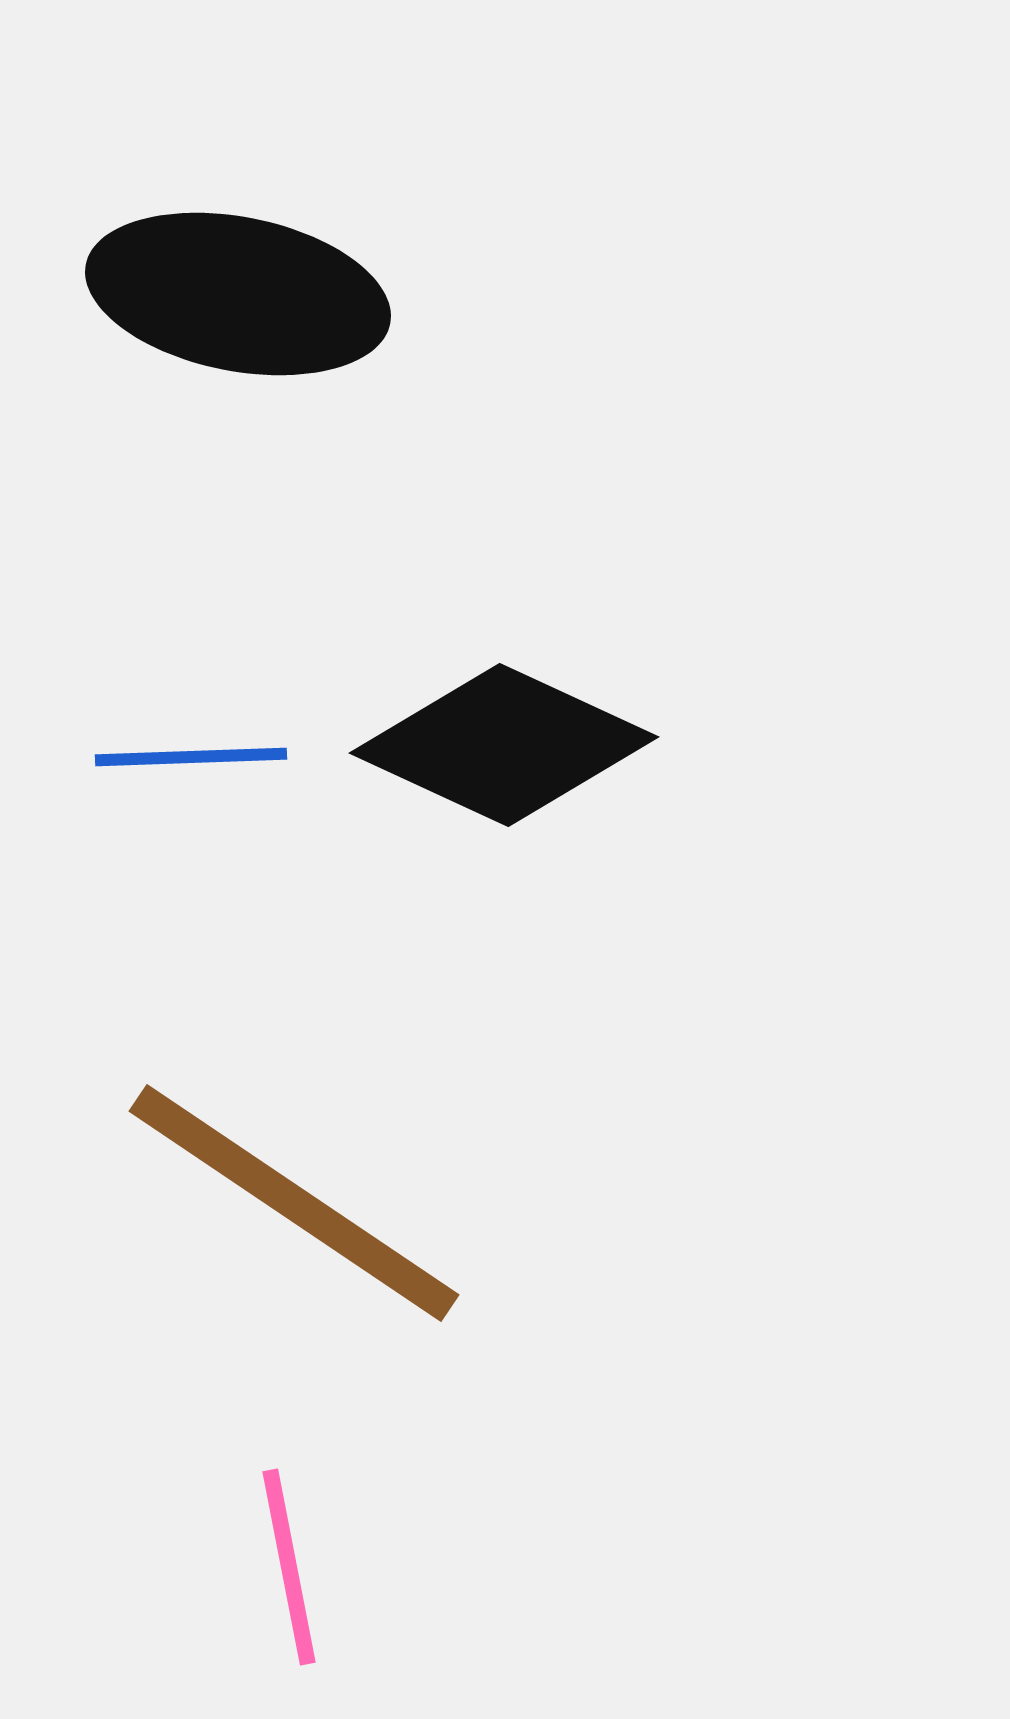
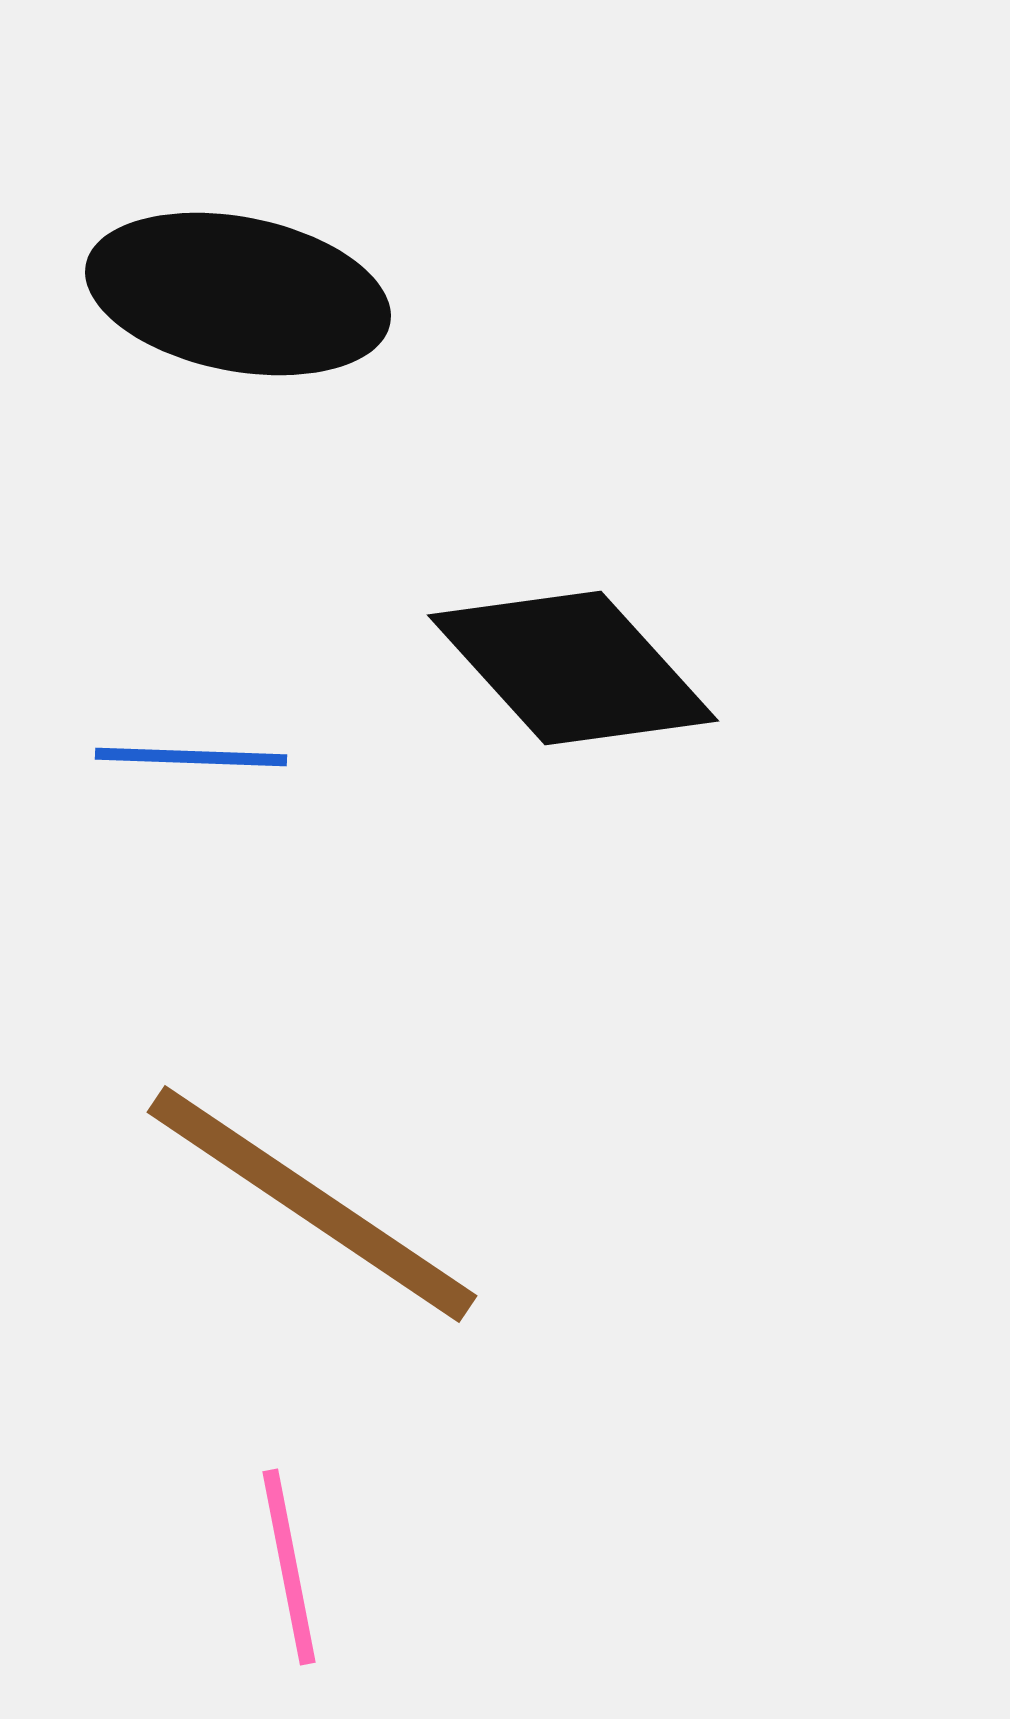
black diamond: moved 69 px right, 77 px up; rotated 23 degrees clockwise
blue line: rotated 4 degrees clockwise
brown line: moved 18 px right, 1 px down
